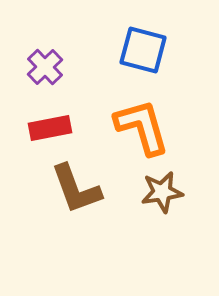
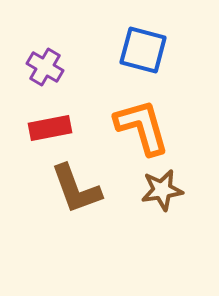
purple cross: rotated 15 degrees counterclockwise
brown star: moved 2 px up
